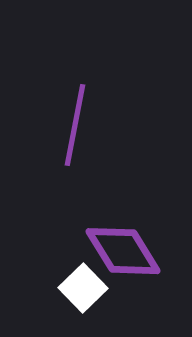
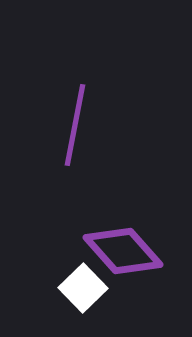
purple diamond: rotated 10 degrees counterclockwise
